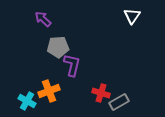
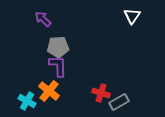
purple L-shape: moved 14 px left, 1 px down; rotated 15 degrees counterclockwise
orange cross: rotated 30 degrees counterclockwise
